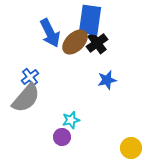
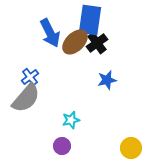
purple circle: moved 9 px down
